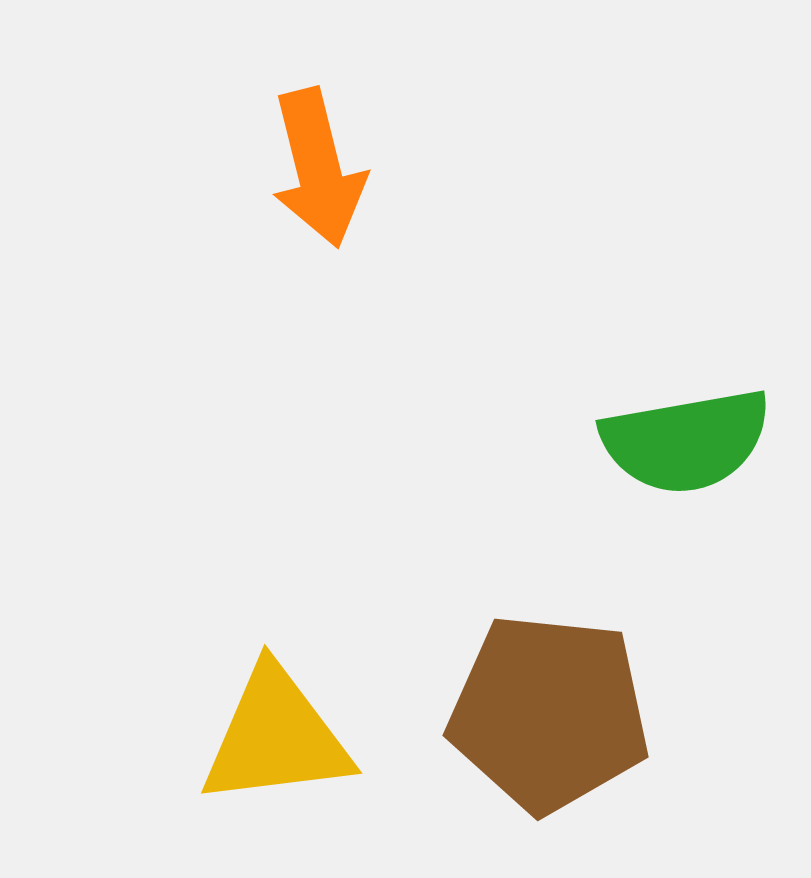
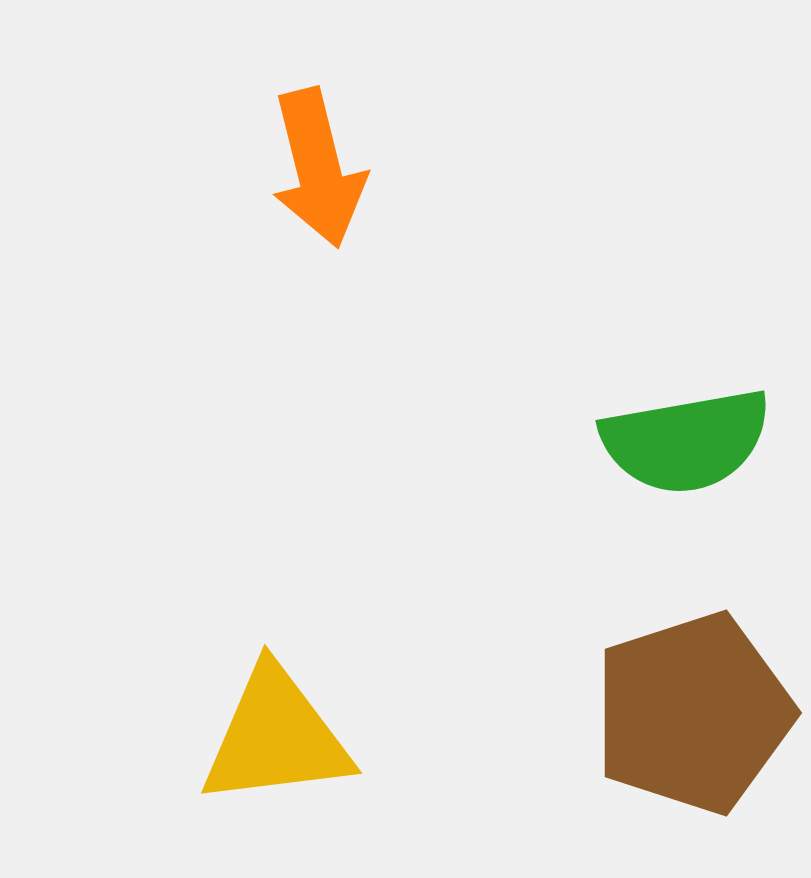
brown pentagon: moved 144 px right; rotated 24 degrees counterclockwise
